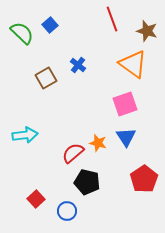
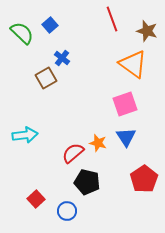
blue cross: moved 16 px left, 7 px up
